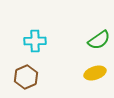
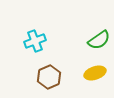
cyan cross: rotated 20 degrees counterclockwise
brown hexagon: moved 23 px right
